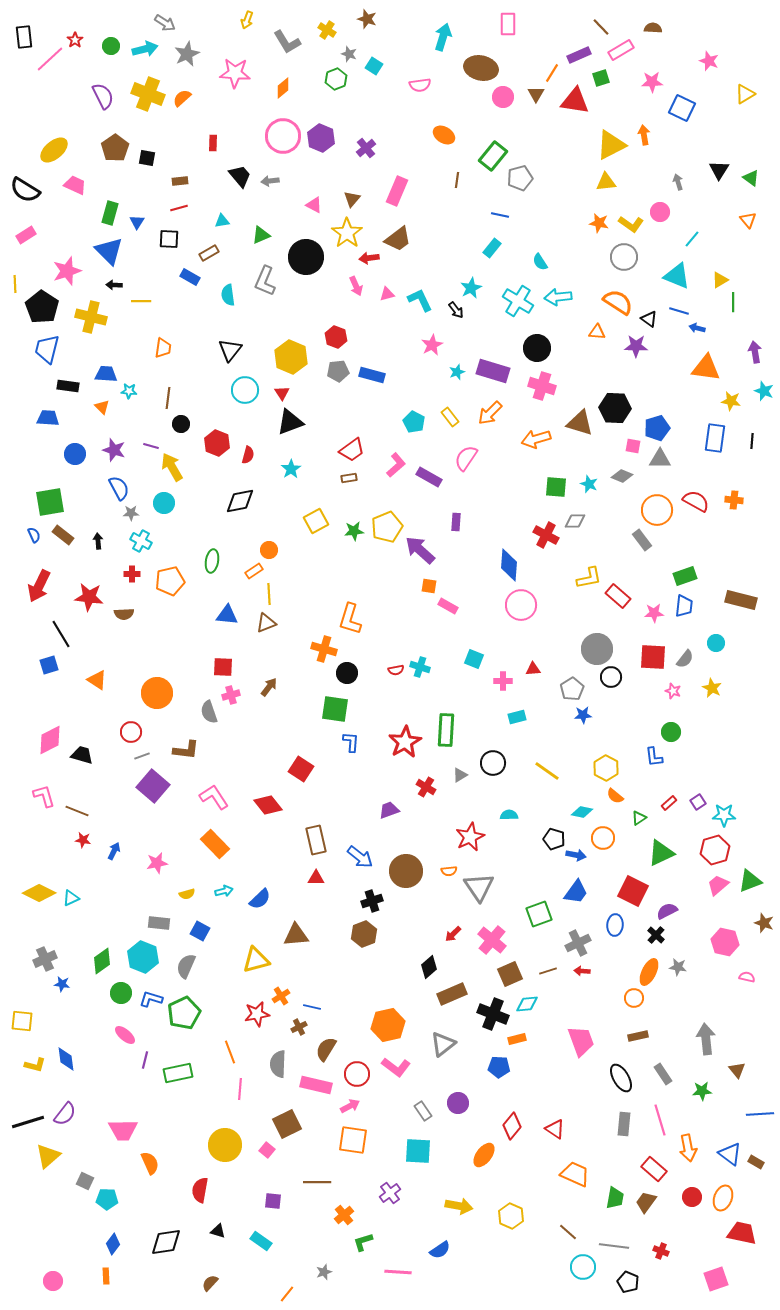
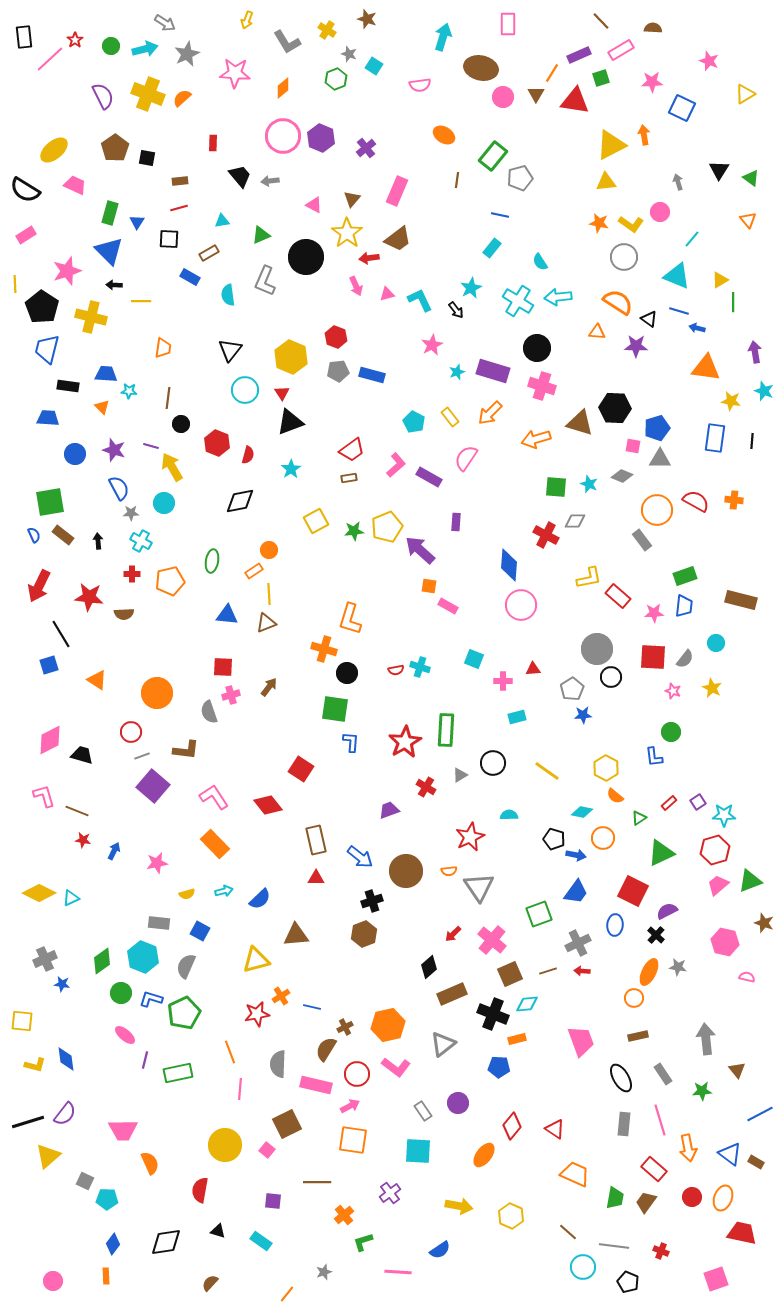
brown line at (601, 27): moved 6 px up
brown cross at (299, 1027): moved 46 px right
blue line at (760, 1114): rotated 24 degrees counterclockwise
